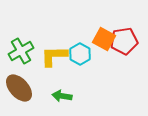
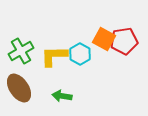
brown ellipse: rotated 8 degrees clockwise
